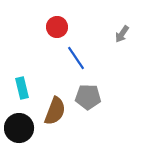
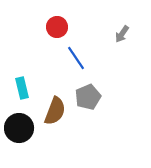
gray pentagon: rotated 25 degrees counterclockwise
